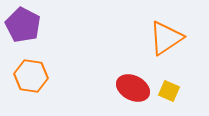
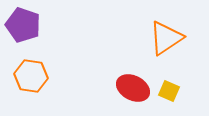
purple pentagon: rotated 8 degrees counterclockwise
